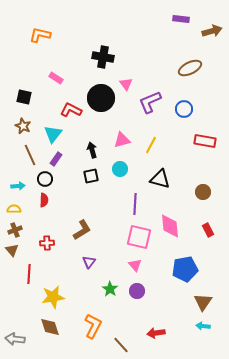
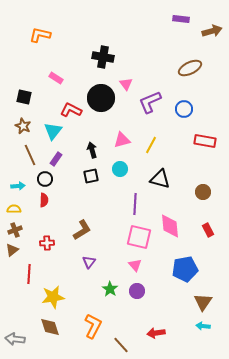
cyan triangle at (53, 134): moved 3 px up
brown triangle at (12, 250): rotated 32 degrees clockwise
